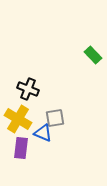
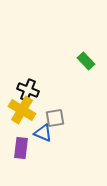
green rectangle: moved 7 px left, 6 px down
black cross: moved 1 px down
yellow cross: moved 4 px right, 9 px up
